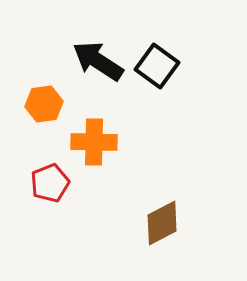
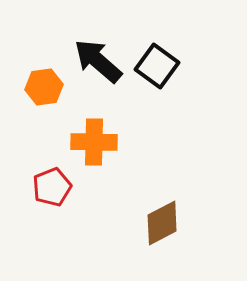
black arrow: rotated 8 degrees clockwise
orange hexagon: moved 17 px up
red pentagon: moved 2 px right, 4 px down
